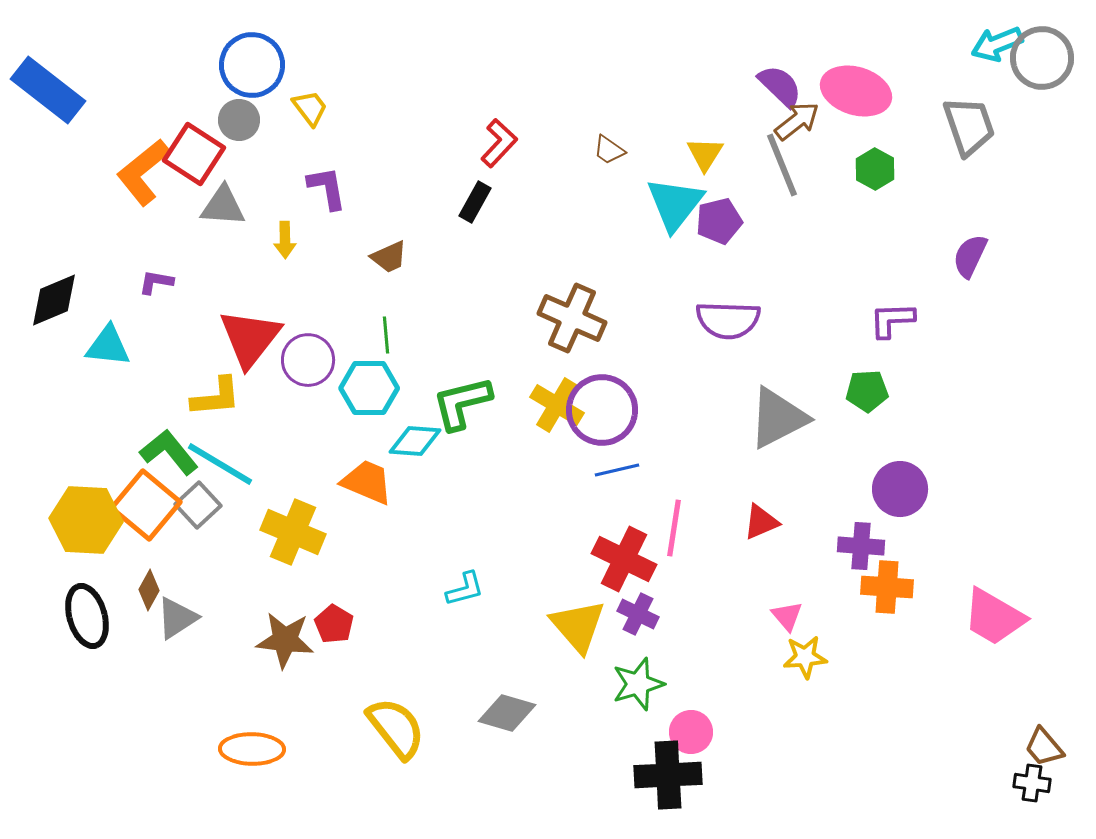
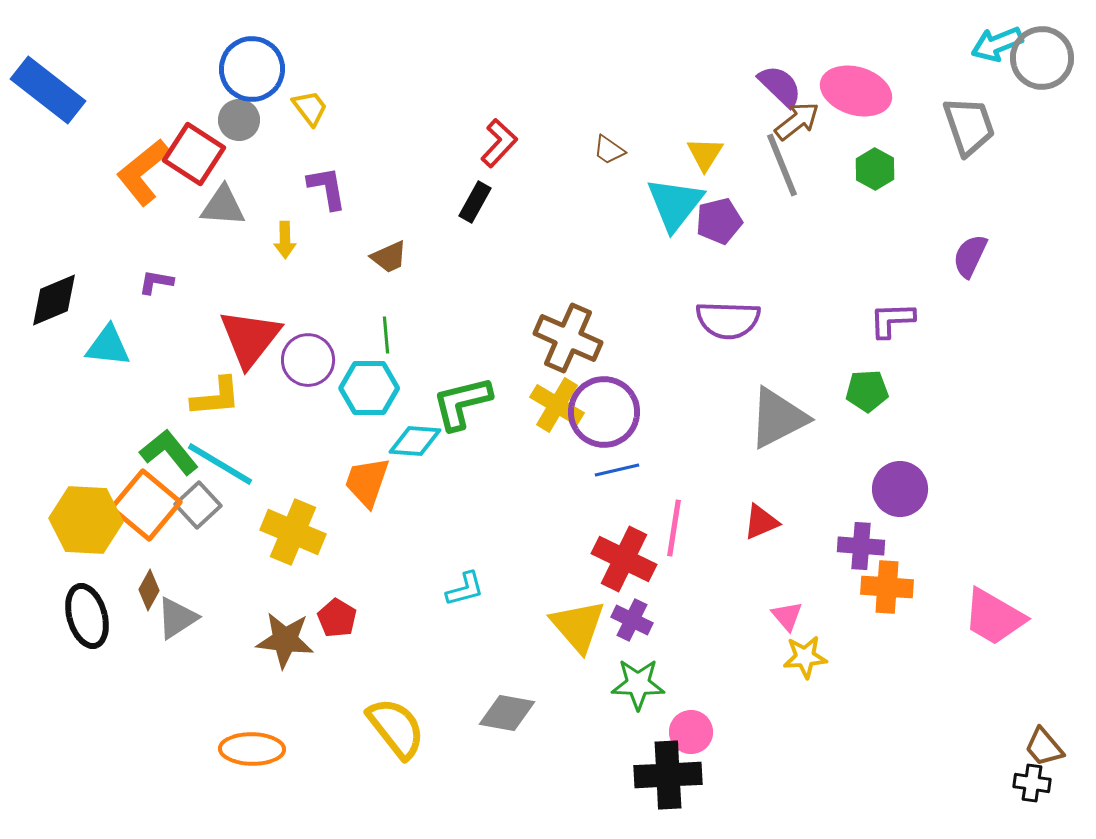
blue circle at (252, 65): moved 4 px down
brown cross at (572, 318): moved 4 px left, 20 px down
purple circle at (602, 410): moved 2 px right, 2 px down
orange trapezoid at (367, 482): rotated 94 degrees counterclockwise
purple cross at (638, 614): moved 6 px left, 6 px down
red pentagon at (334, 624): moved 3 px right, 6 px up
green star at (638, 684): rotated 18 degrees clockwise
gray diamond at (507, 713): rotated 6 degrees counterclockwise
